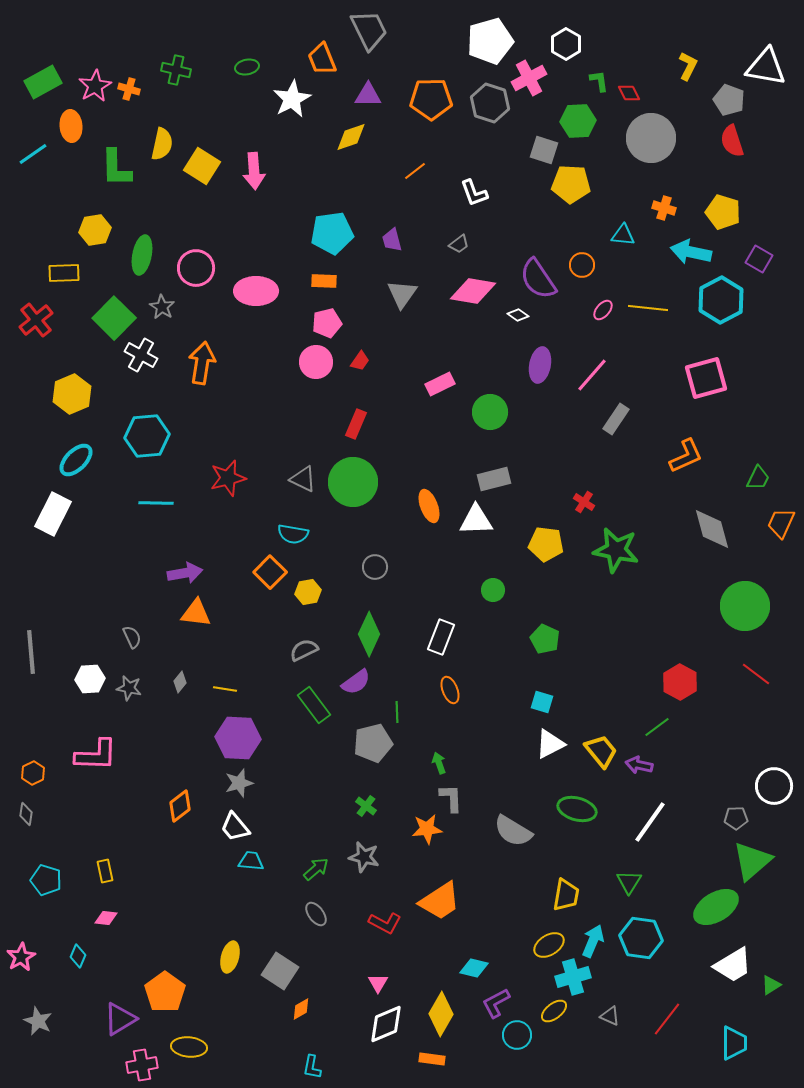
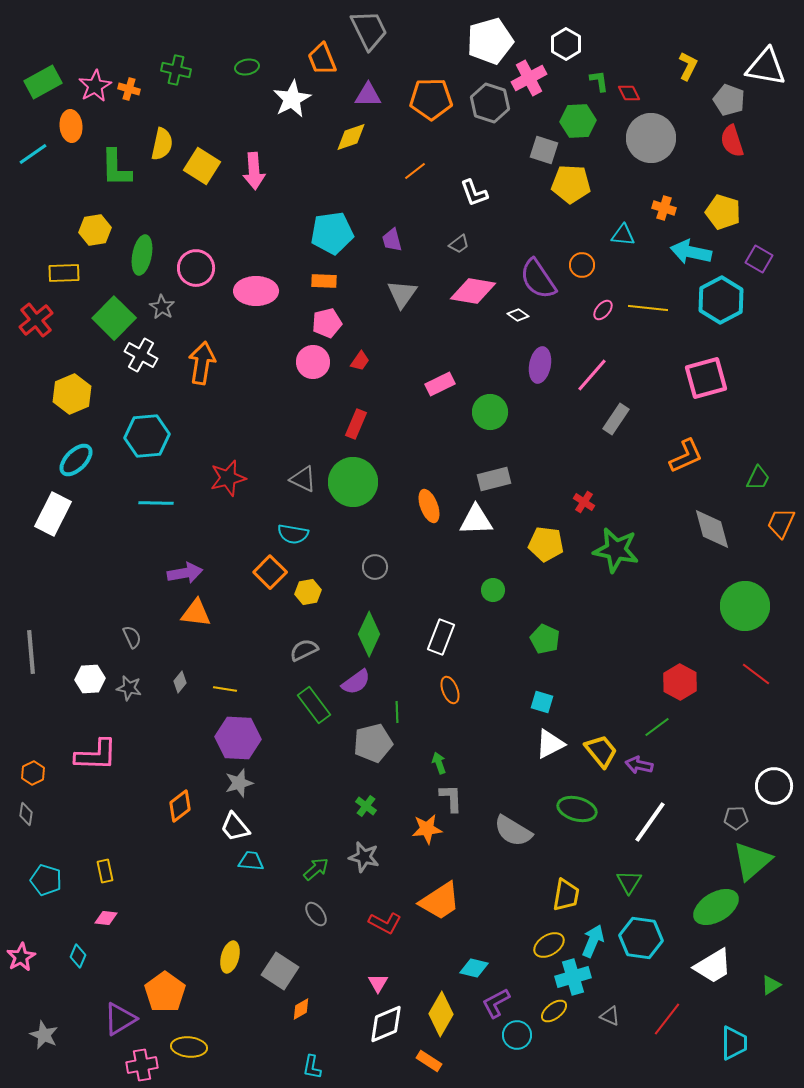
pink circle at (316, 362): moved 3 px left
white trapezoid at (733, 965): moved 20 px left, 1 px down
gray star at (38, 1021): moved 6 px right, 14 px down
orange rectangle at (432, 1059): moved 3 px left, 2 px down; rotated 25 degrees clockwise
